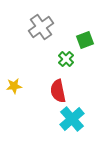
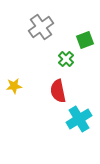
cyan cross: moved 7 px right; rotated 10 degrees clockwise
